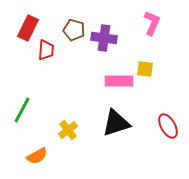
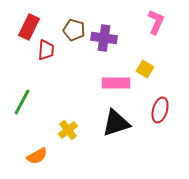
pink L-shape: moved 4 px right, 1 px up
red rectangle: moved 1 px right, 1 px up
yellow square: rotated 24 degrees clockwise
pink rectangle: moved 3 px left, 2 px down
green line: moved 8 px up
red ellipse: moved 8 px left, 16 px up; rotated 45 degrees clockwise
